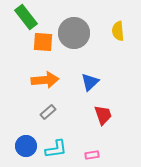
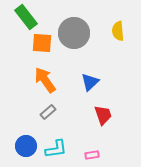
orange square: moved 1 px left, 1 px down
orange arrow: rotated 120 degrees counterclockwise
